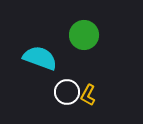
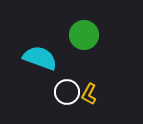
yellow L-shape: moved 1 px right, 1 px up
